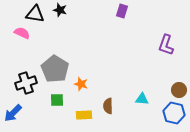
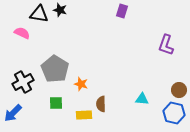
black triangle: moved 4 px right
black cross: moved 3 px left, 1 px up; rotated 10 degrees counterclockwise
green square: moved 1 px left, 3 px down
brown semicircle: moved 7 px left, 2 px up
